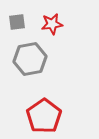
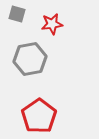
gray square: moved 8 px up; rotated 24 degrees clockwise
red pentagon: moved 5 px left
